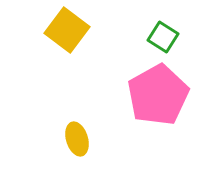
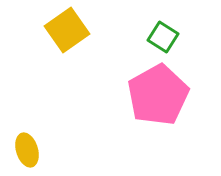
yellow square: rotated 18 degrees clockwise
yellow ellipse: moved 50 px left, 11 px down
